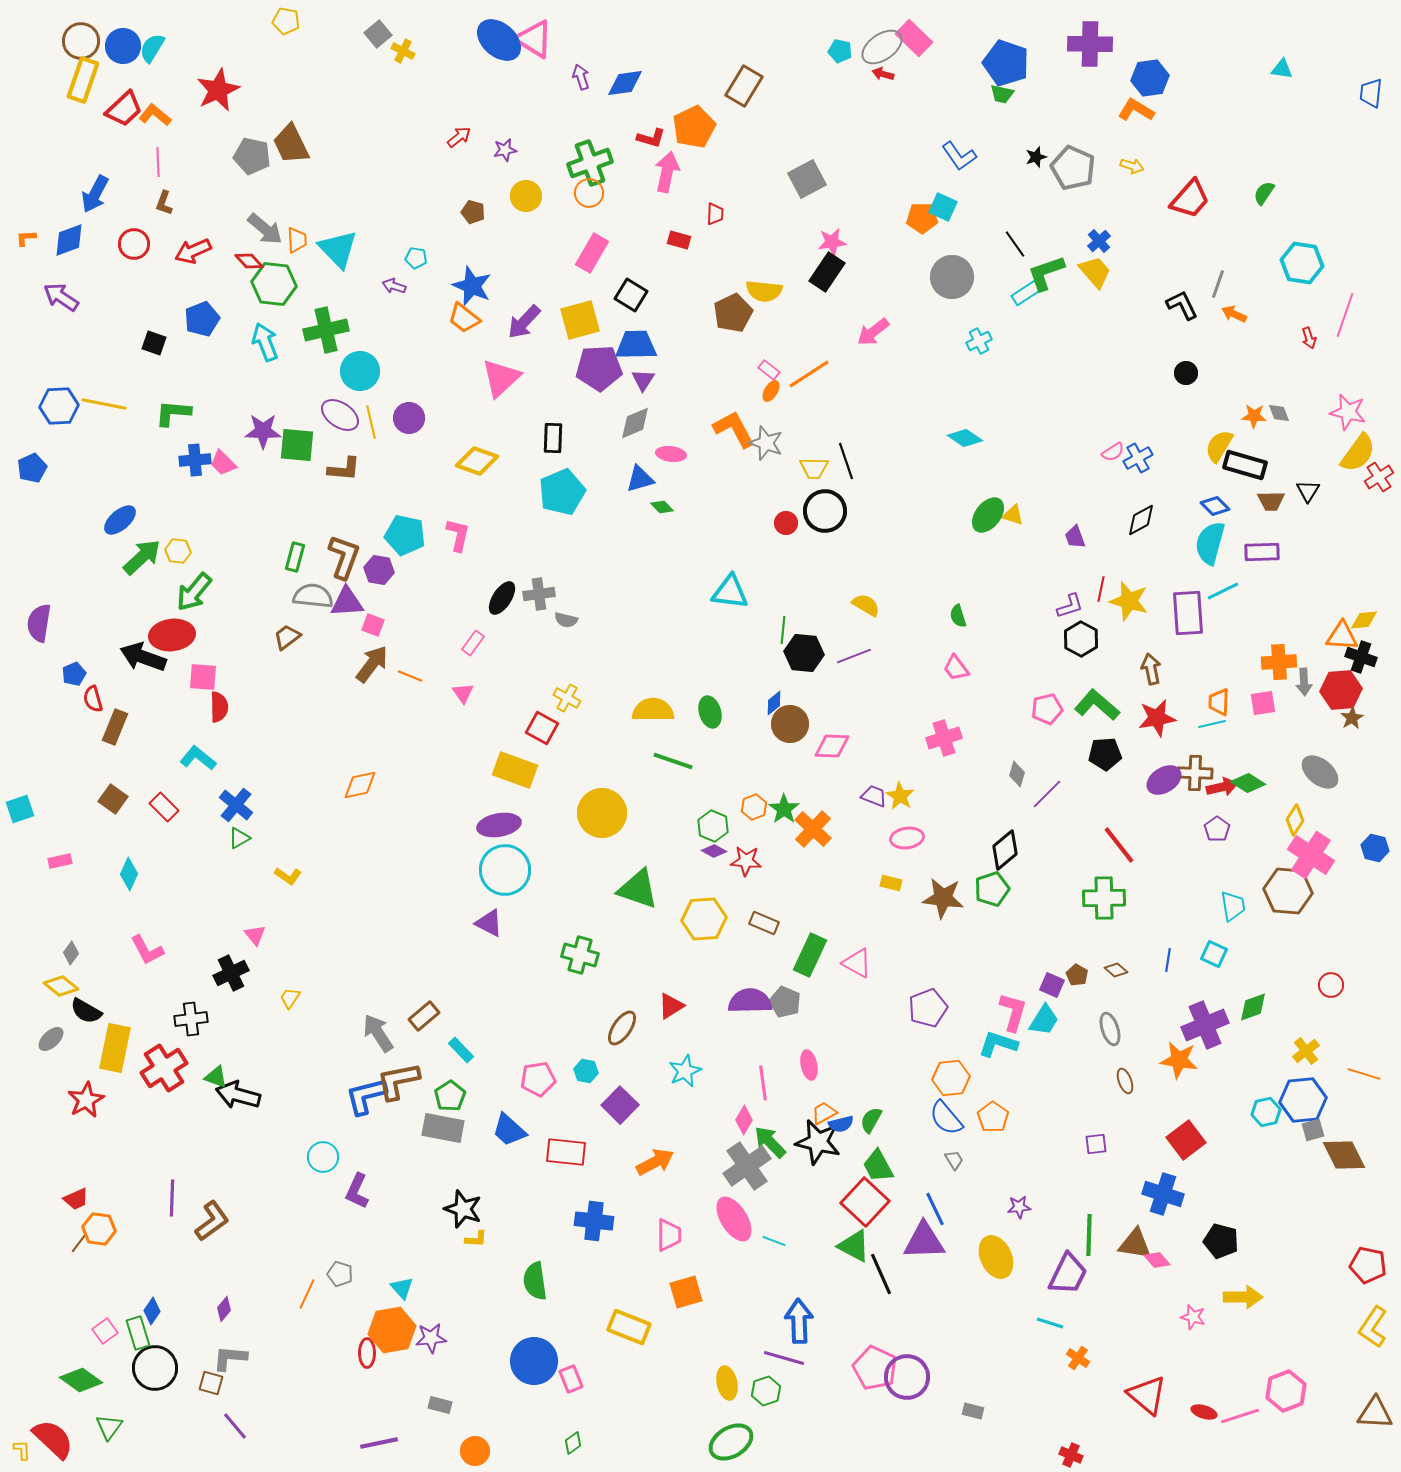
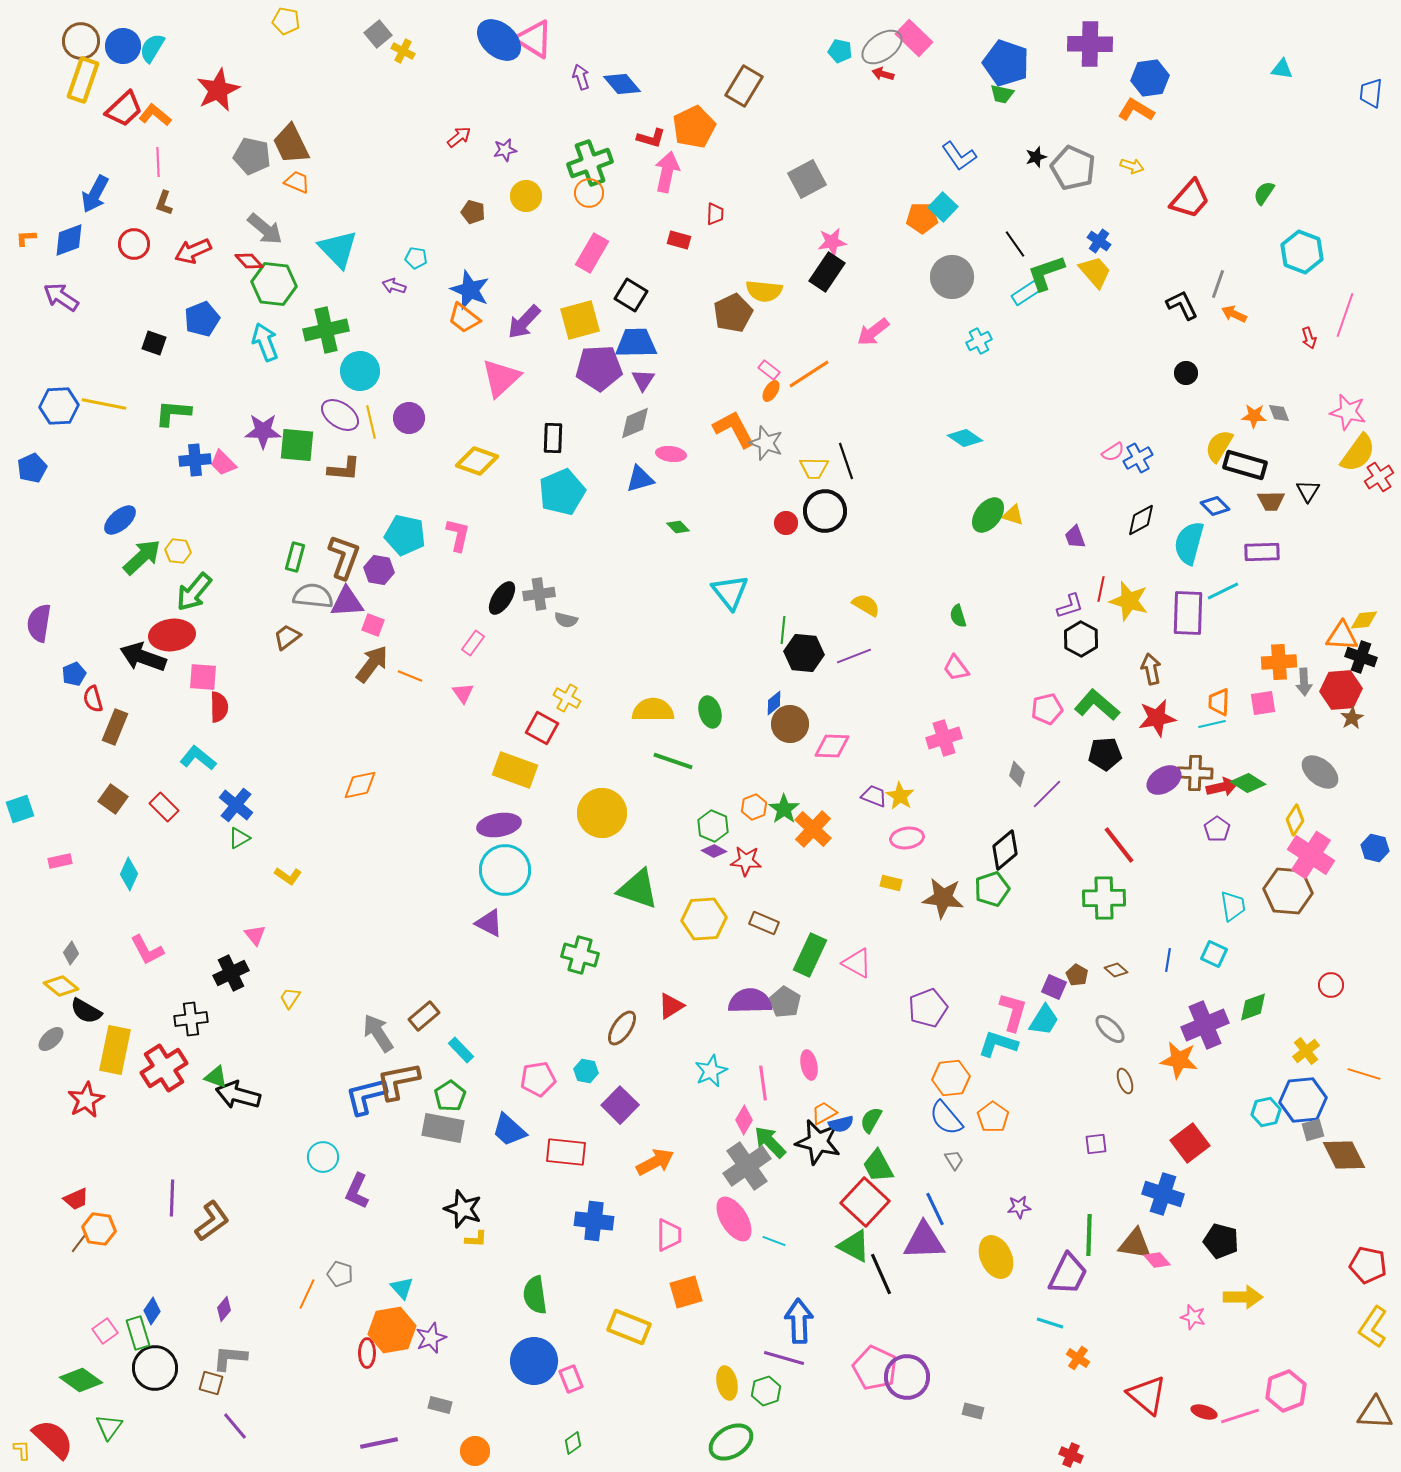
blue diamond at (625, 83): moved 3 px left, 1 px down; rotated 57 degrees clockwise
cyan square at (943, 207): rotated 20 degrees clockwise
orange trapezoid at (297, 240): moved 58 px up; rotated 64 degrees counterclockwise
blue cross at (1099, 241): rotated 15 degrees counterclockwise
cyan hexagon at (1302, 263): moved 11 px up; rotated 12 degrees clockwise
blue star at (472, 286): moved 2 px left, 4 px down
blue trapezoid at (636, 345): moved 2 px up
green diamond at (662, 507): moved 16 px right, 20 px down
cyan semicircle at (1210, 543): moved 21 px left
cyan triangle at (730, 592): rotated 45 degrees clockwise
purple rectangle at (1188, 613): rotated 6 degrees clockwise
purple square at (1052, 985): moved 2 px right, 2 px down
gray pentagon at (785, 1002): rotated 8 degrees clockwise
gray ellipse at (1110, 1029): rotated 28 degrees counterclockwise
yellow rectangle at (115, 1048): moved 2 px down
cyan star at (685, 1071): moved 26 px right
red square at (1186, 1140): moved 4 px right, 3 px down
green semicircle at (535, 1281): moved 14 px down
purple star at (431, 1338): rotated 16 degrees counterclockwise
